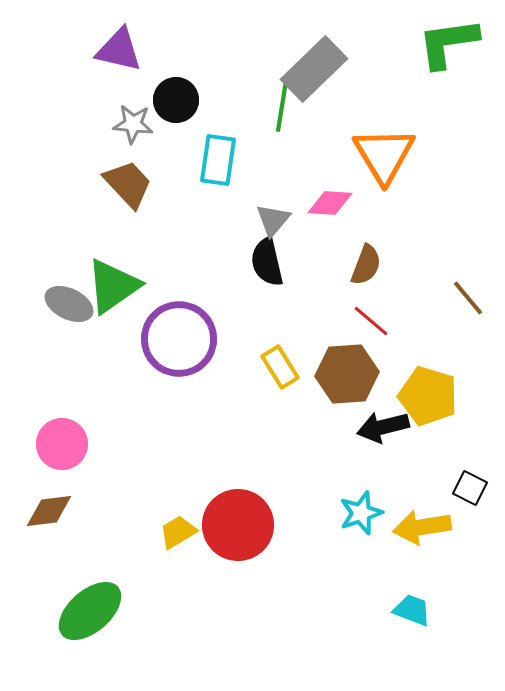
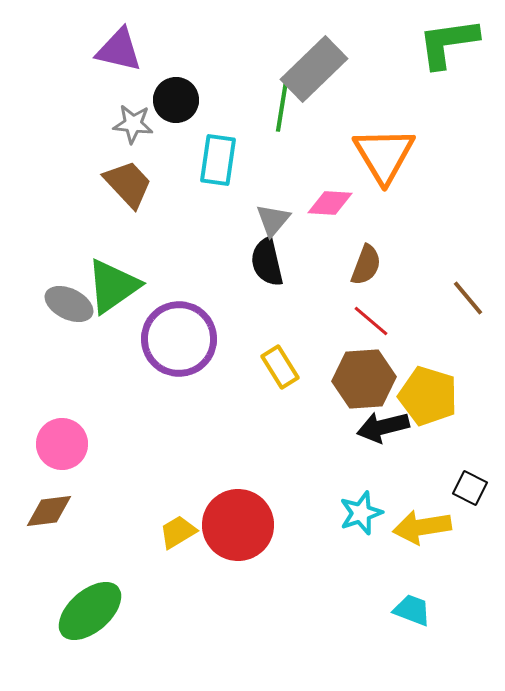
brown hexagon: moved 17 px right, 5 px down
